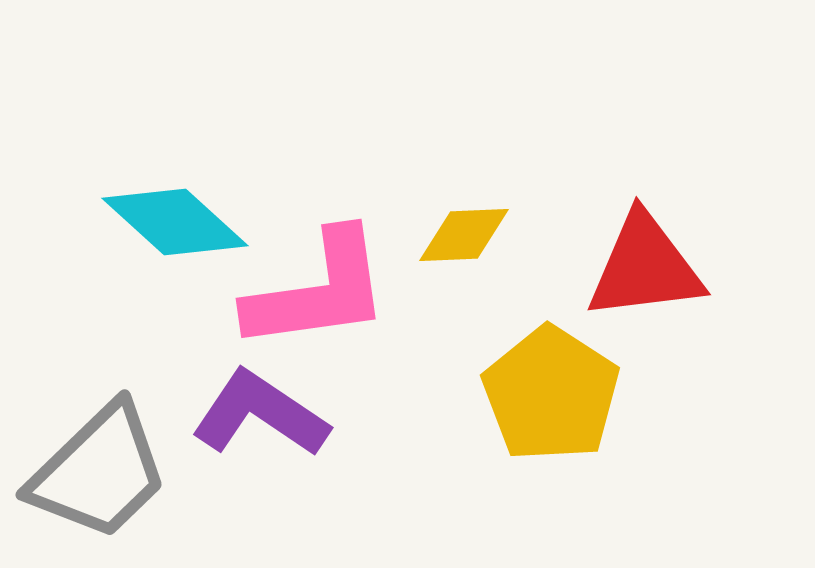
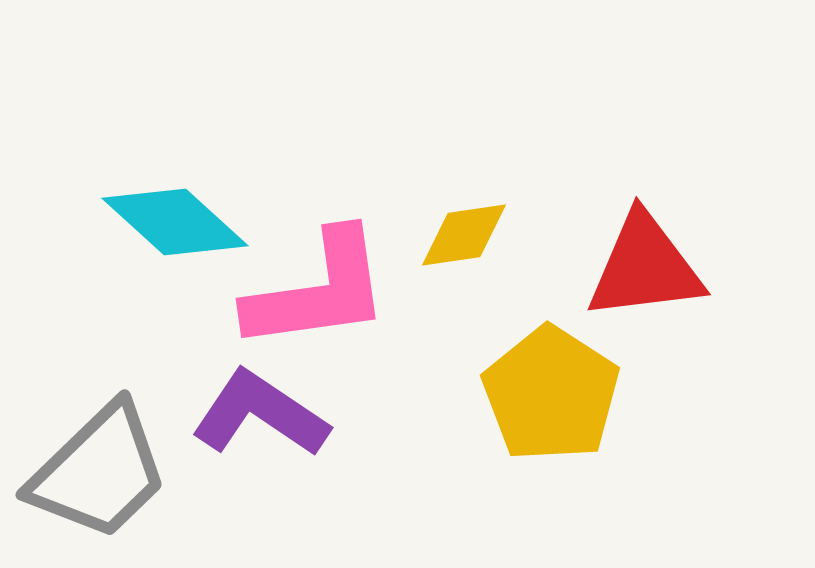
yellow diamond: rotated 6 degrees counterclockwise
